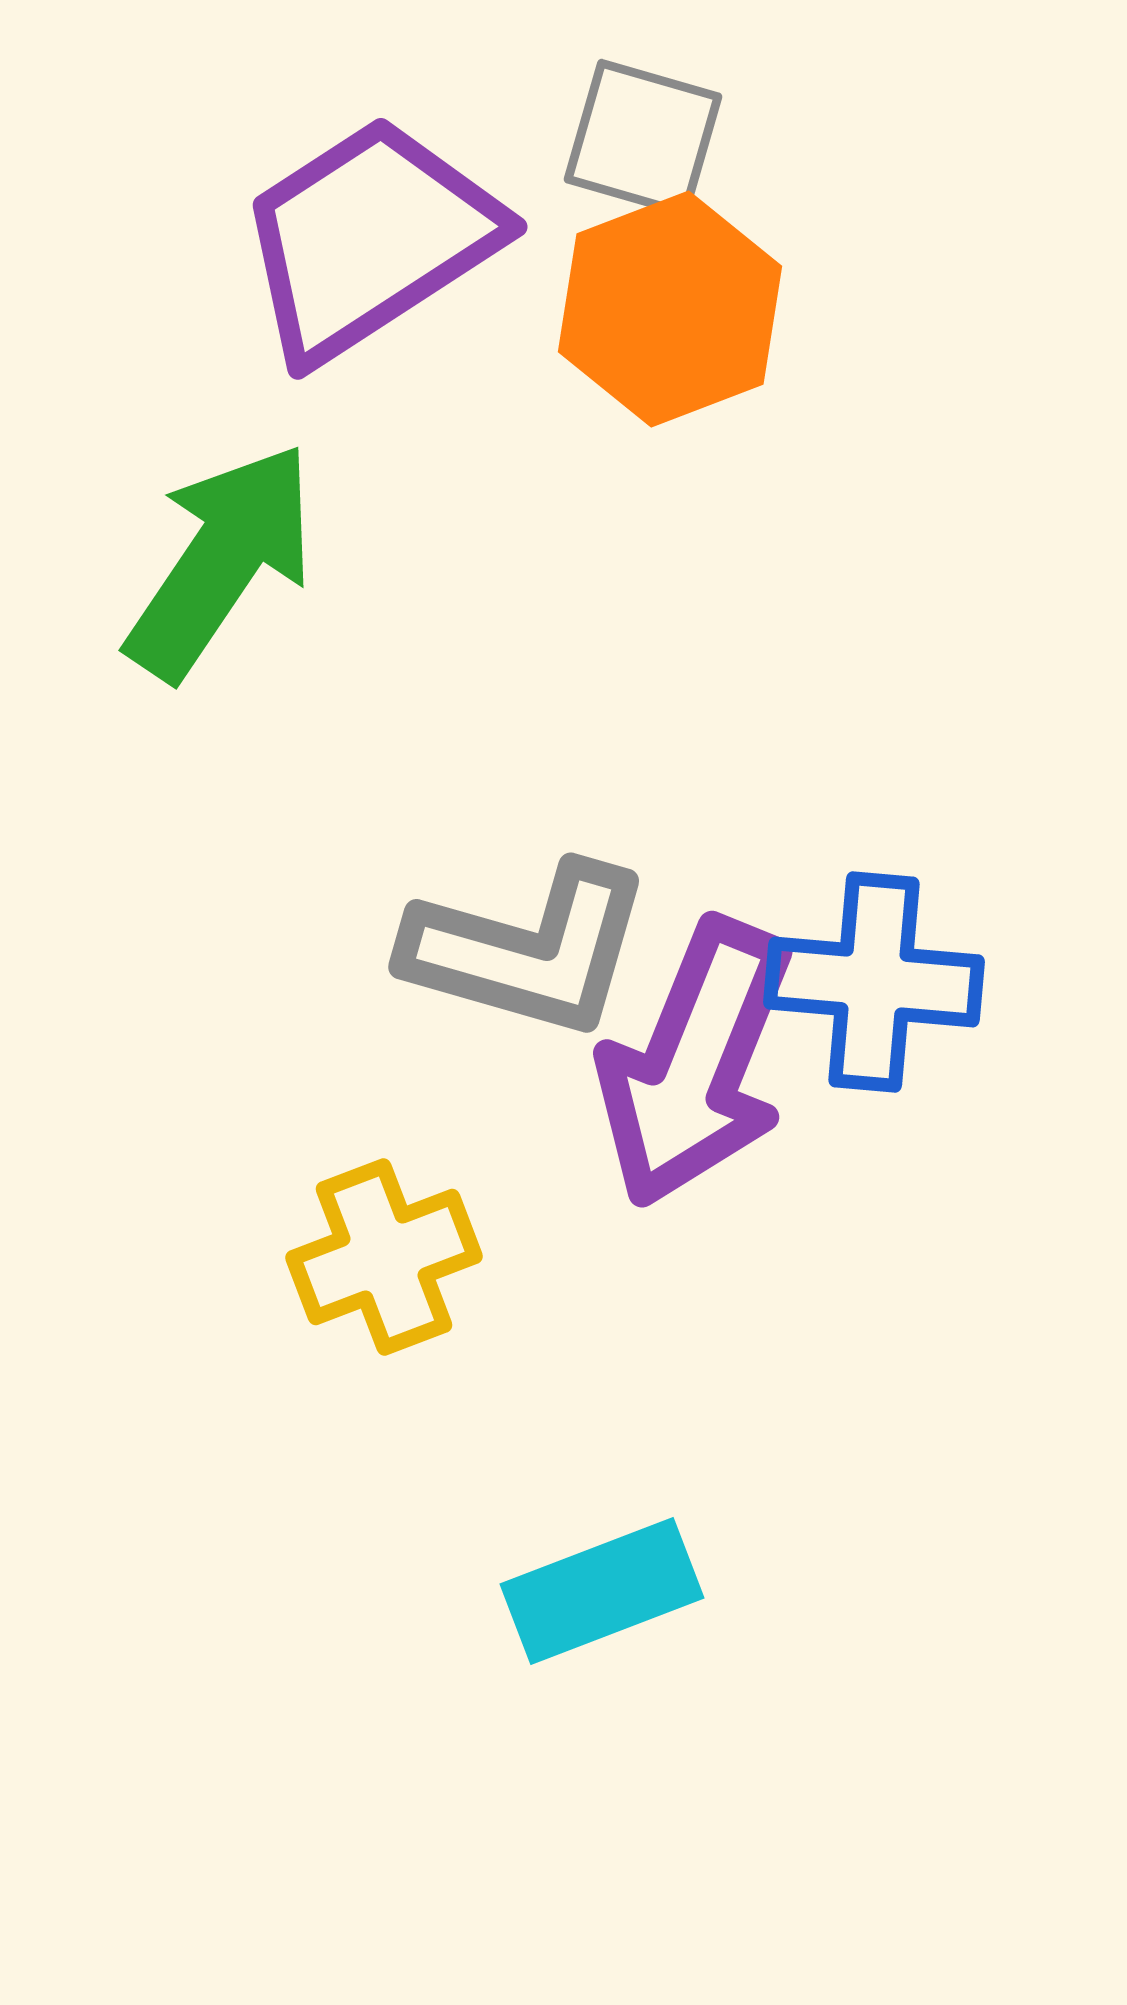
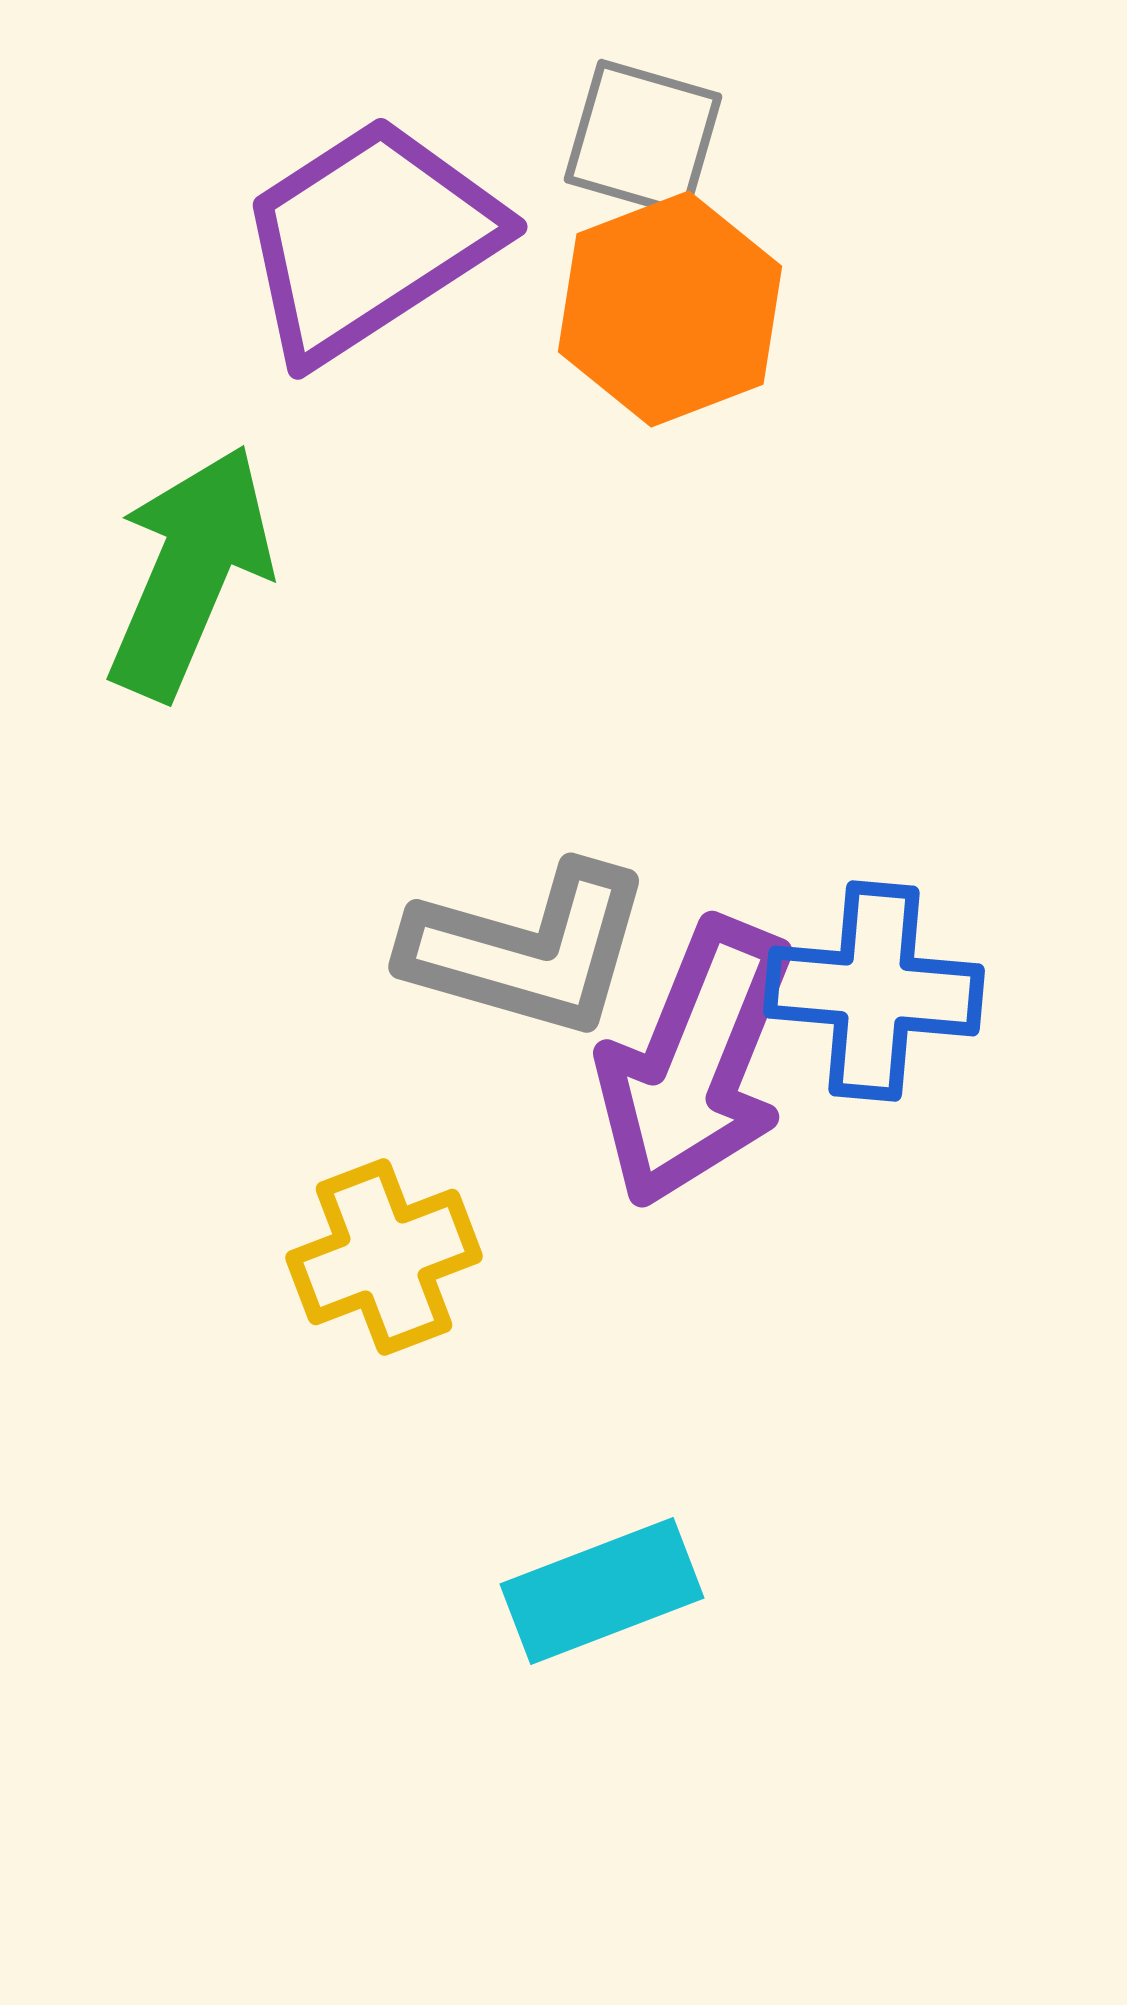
green arrow: moved 31 px left, 11 px down; rotated 11 degrees counterclockwise
blue cross: moved 9 px down
